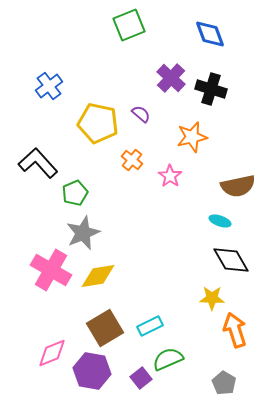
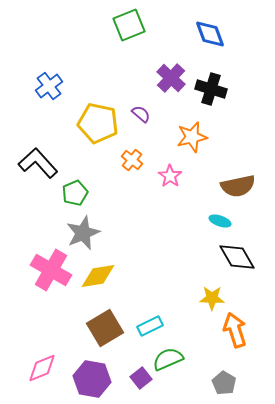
black diamond: moved 6 px right, 3 px up
pink diamond: moved 10 px left, 15 px down
purple hexagon: moved 8 px down
